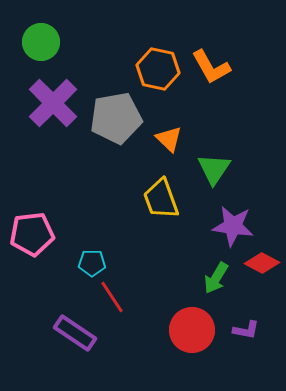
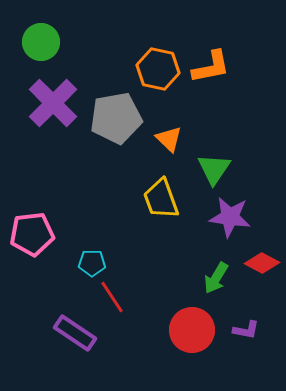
orange L-shape: rotated 72 degrees counterclockwise
purple star: moved 3 px left, 9 px up
